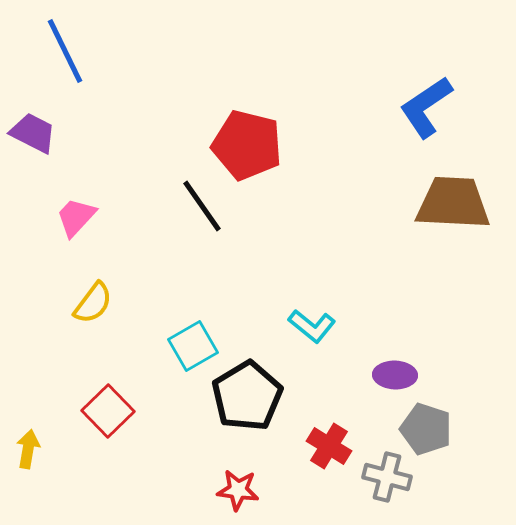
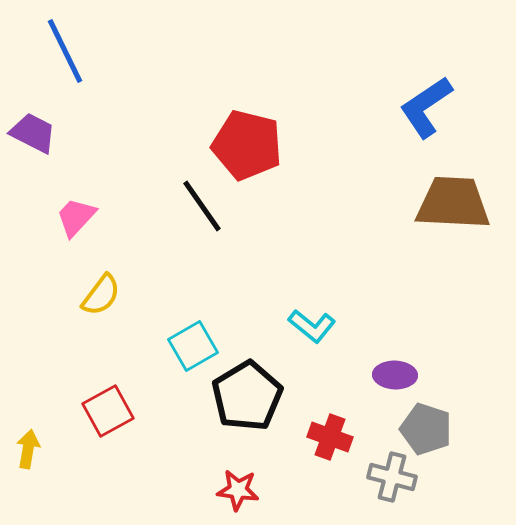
yellow semicircle: moved 8 px right, 8 px up
red square: rotated 15 degrees clockwise
red cross: moved 1 px right, 9 px up; rotated 12 degrees counterclockwise
gray cross: moved 5 px right
